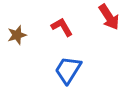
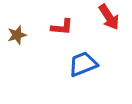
red L-shape: rotated 125 degrees clockwise
blue trapezoid: moved 15 px right, 6 px up; rotated 36 degrees clockwise
